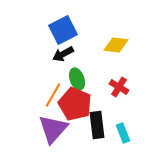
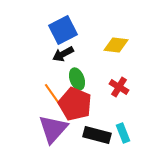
orange line: rotated 65 degrees counterclockwise
black rectangle: moved 10 px down; rotated 68 degrees counterclockwise
